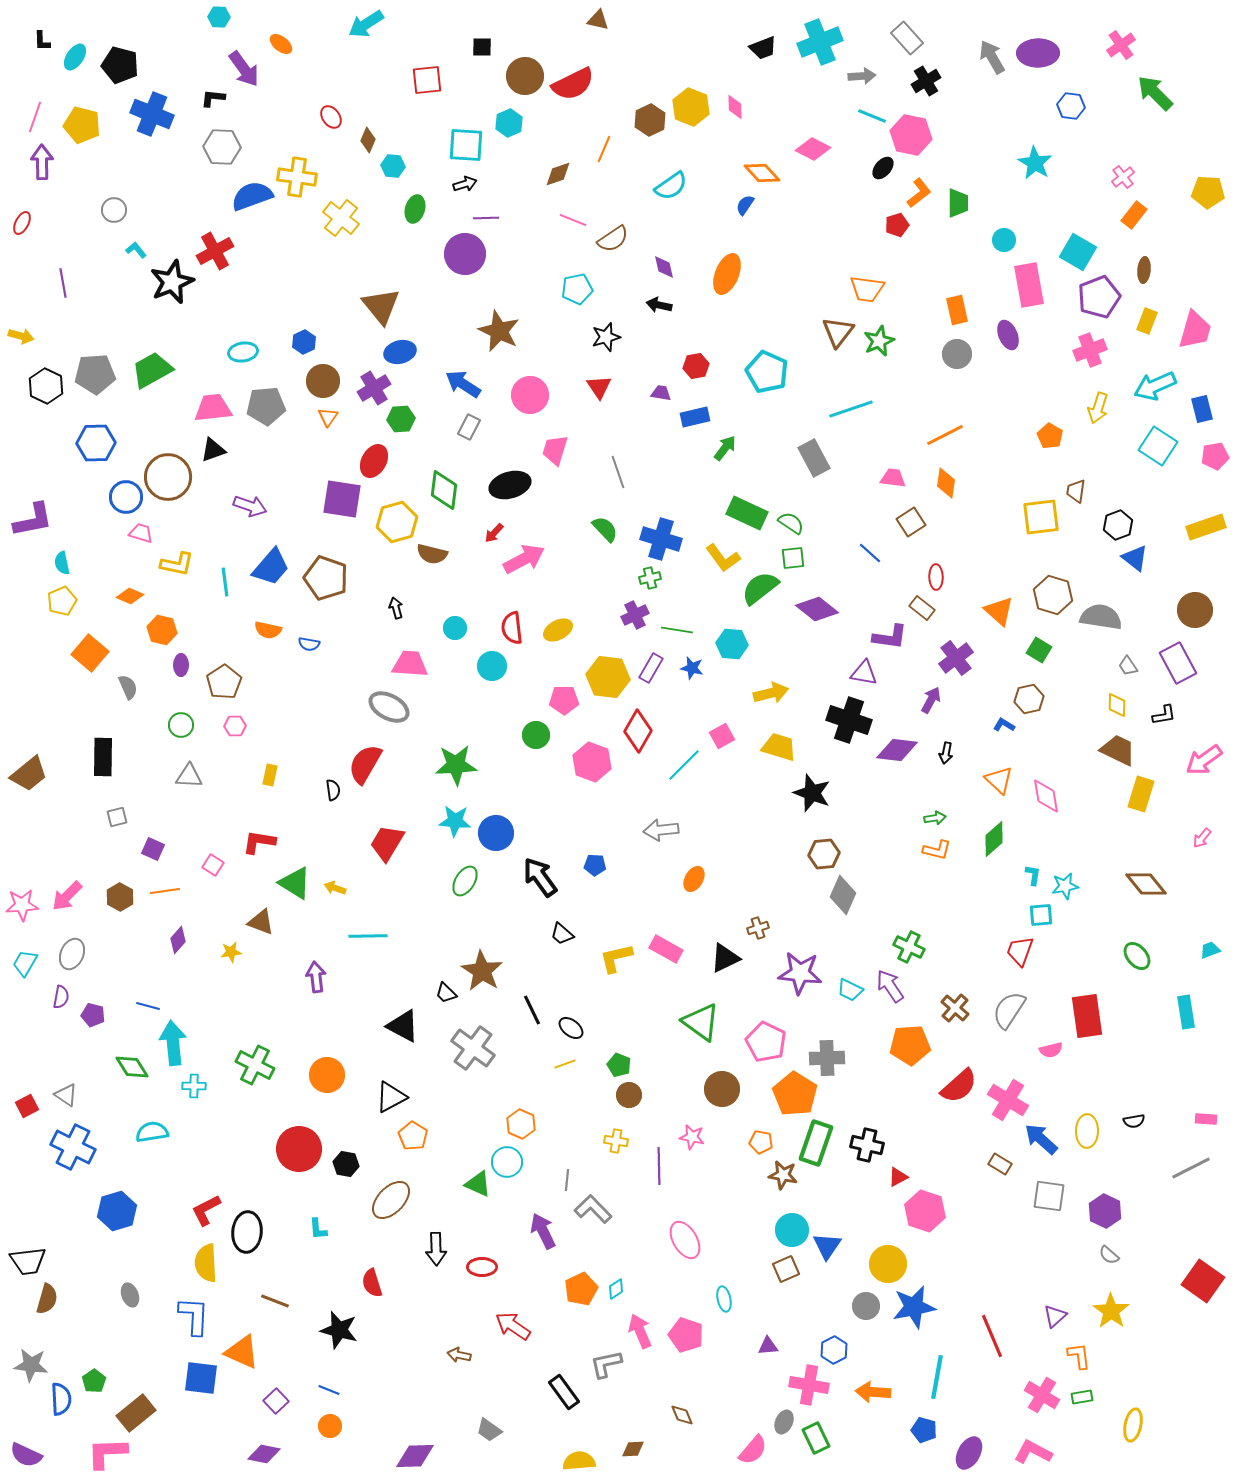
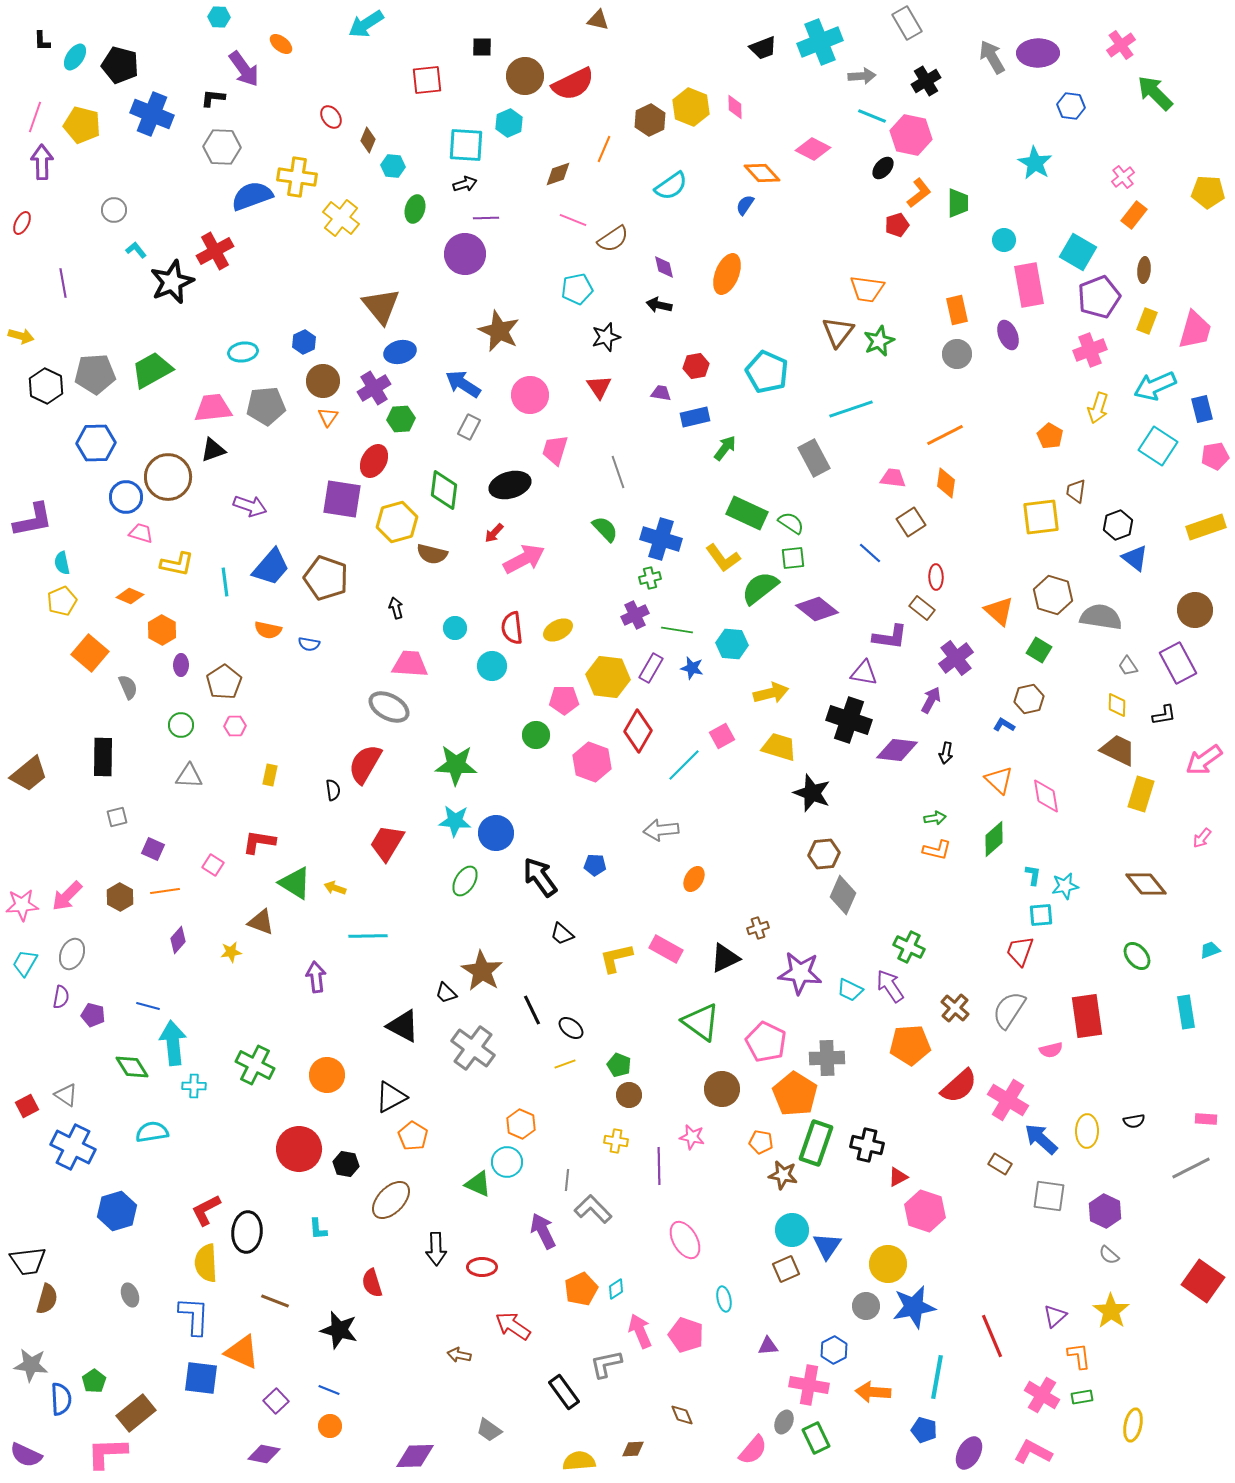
gray rectangle at (907, 38): moved 15 px up; rotated 12 degrees clockwise
orange hexagon at (162, 630): rotated 16 degrees clockwise
green star at (456, 765): rotated 6 degrees clockwise
